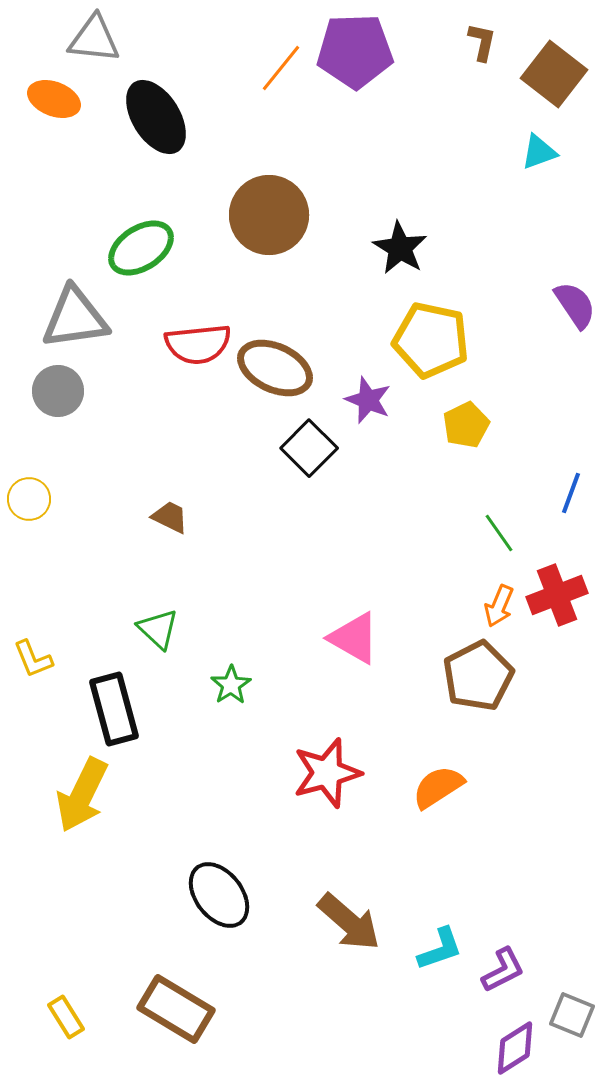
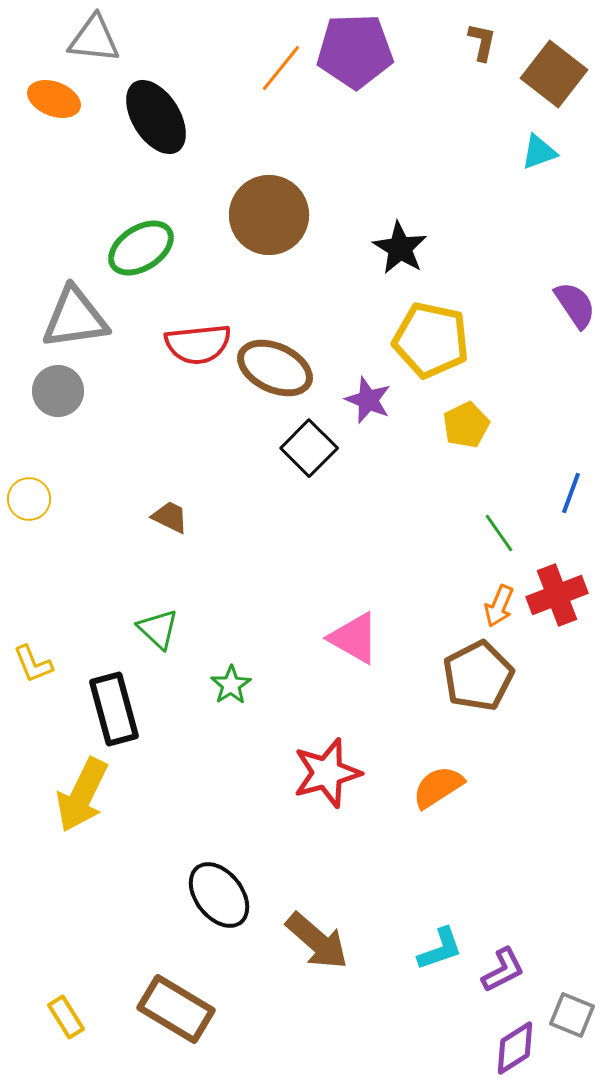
yellow L-shape at (33, 659): moved 5 px down
brown arrow at (349, 922): moved 32 px left, 19 px down
